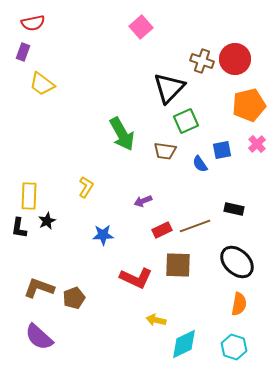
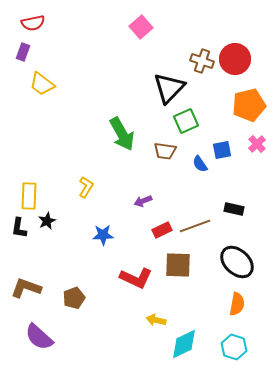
brown L-shape: moved 13 px left
orange semicircle: moved 2 px left
